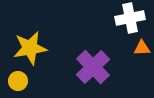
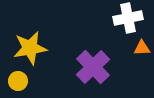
white cross: moved 2 px left
